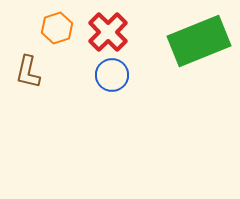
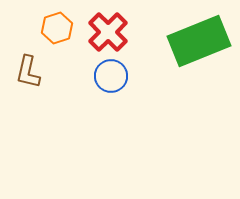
blue circle: moved 1 px left, 1 px down
